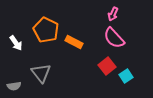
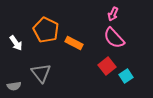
orange rectangle: moved 1 px down
